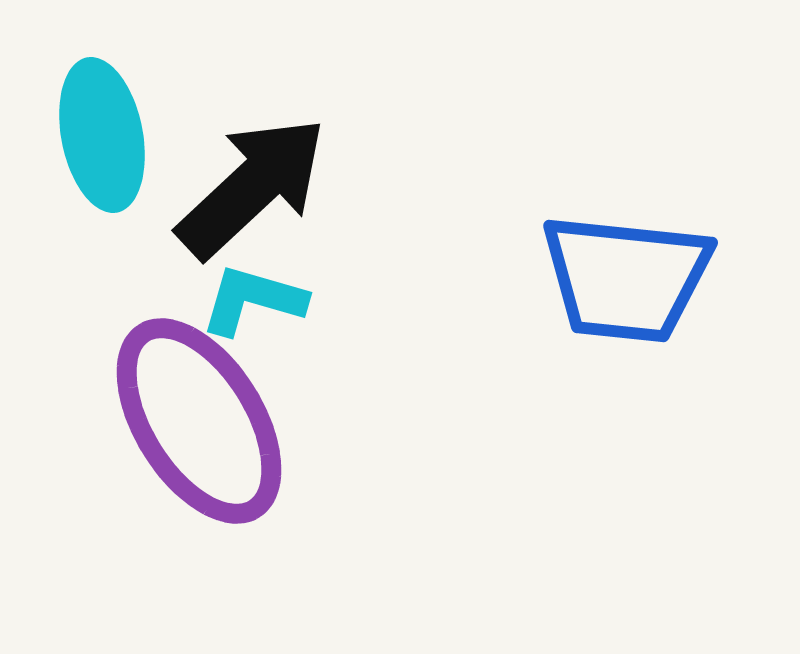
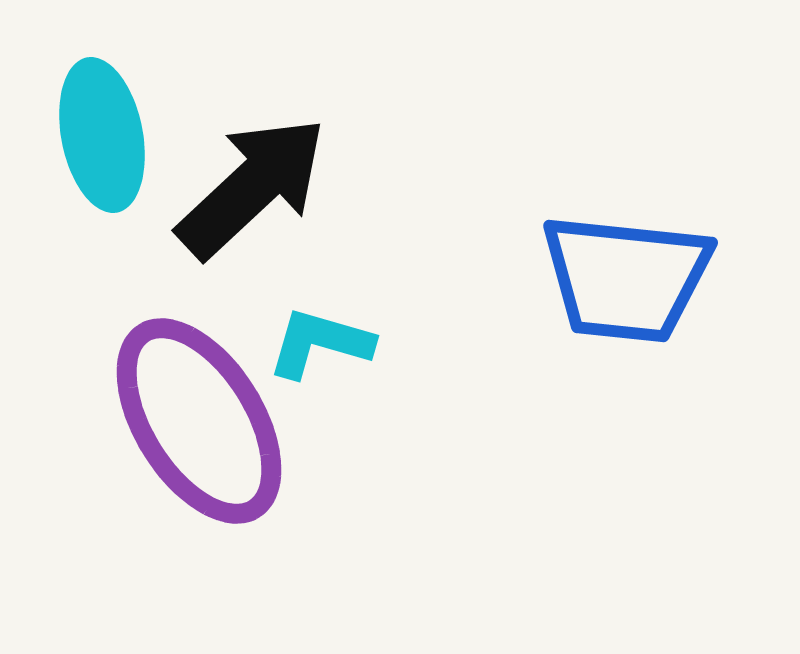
cyan L-shape: moved 67 px right, 43 px down
